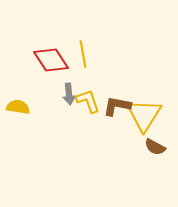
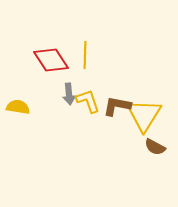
yellow line: moved 2 px right, 1 px down; rotated 12 degrees clockwise
